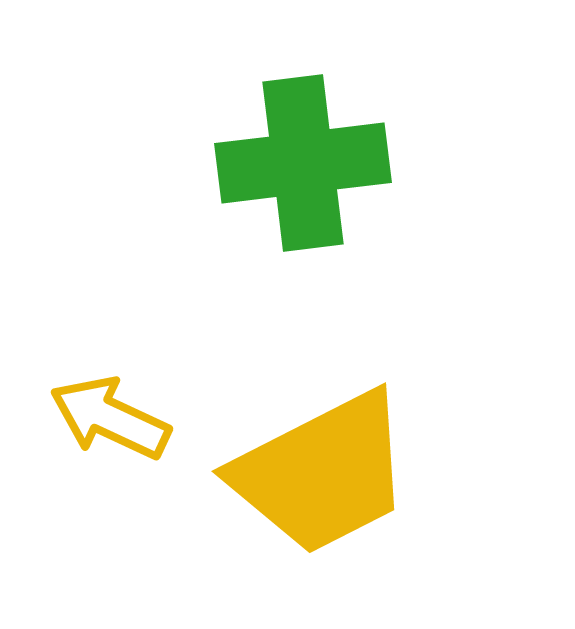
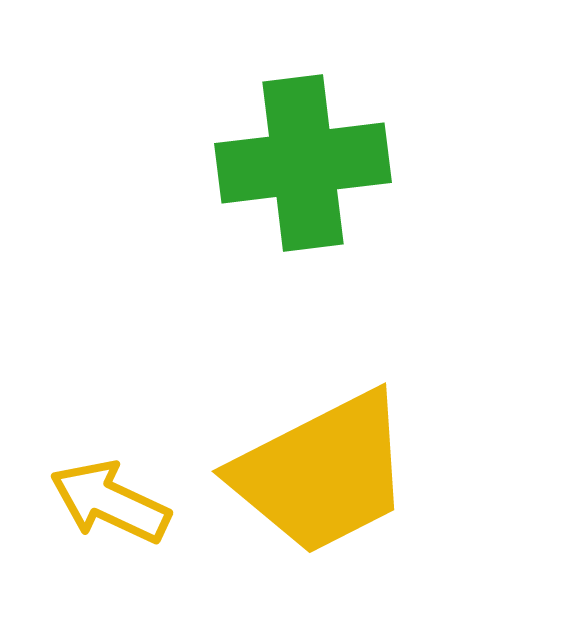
yellow arrow: moved 84 px down
